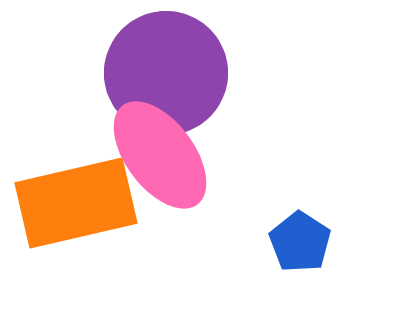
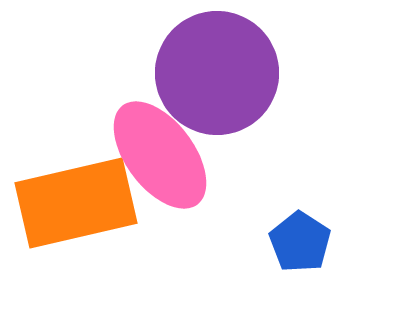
purple circle: moved 51 px right
